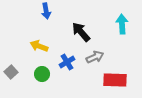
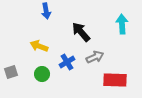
gray square: rotated 24 degrees clockwise
